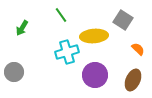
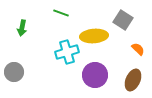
green line: moved 2 px up; rotated 35 degrees counterclockwise
green arrow: rotated 21 degrees counterclockwise
